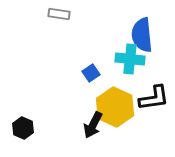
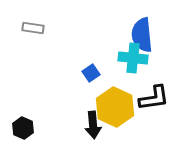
gray rectangle: moved 26 px left, 14 px down
cyan cross: moved 3 px right, 1 px up
black arrow: rotated 32 degrees counterclockwise
